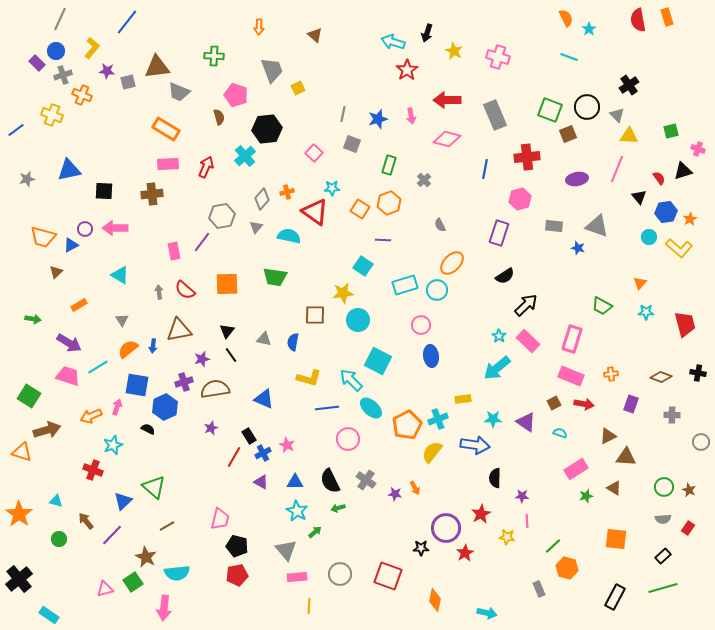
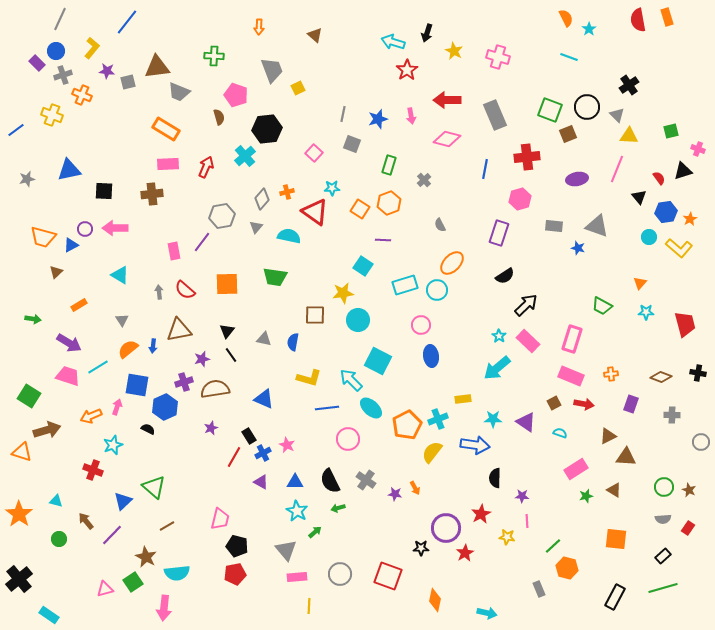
brown triangle at (614, 488): moved 2 px down
red pentagon at (237, 575): moved 2 px left, 1 px up
